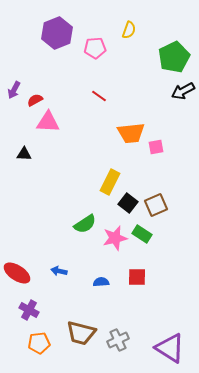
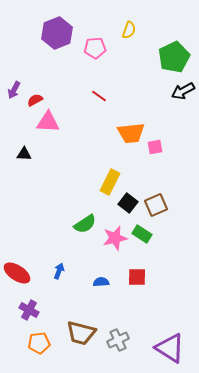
pink square: moved 1 px left
blue arrow: rotated 98 degrees clockwise
